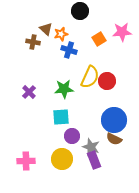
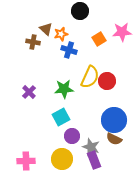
cyan square: rotated 24 degrees counterclockwise
